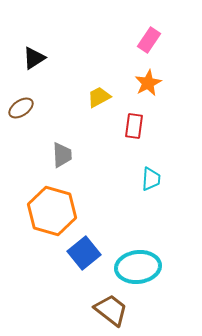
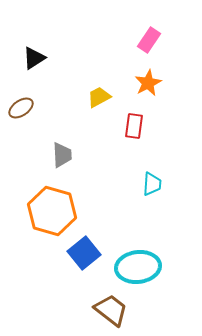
cyan trapezoid: moved 1 px right, 5 px down
